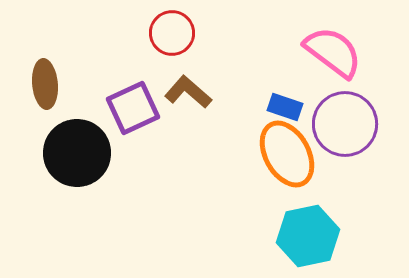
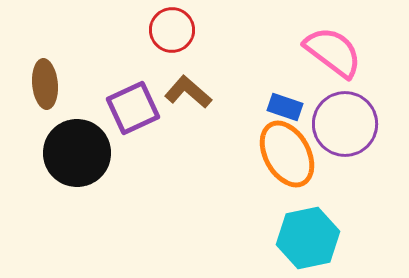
red circle: moved 3 px up
cyan hexagon: moved 2 px down
